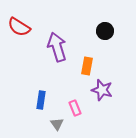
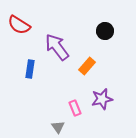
red semicircle: moved 2 px up
purple arrow: rotated 20 degrees counterclockwise
orange rectangle: rotated 30 degrees clockwise
purple star: moved 9 px down; rotated 30 degrees counterclockwise
blue rectangle: moved 11 px left, 31 px up
gray triangle: moved 1 px right, 3 px down
